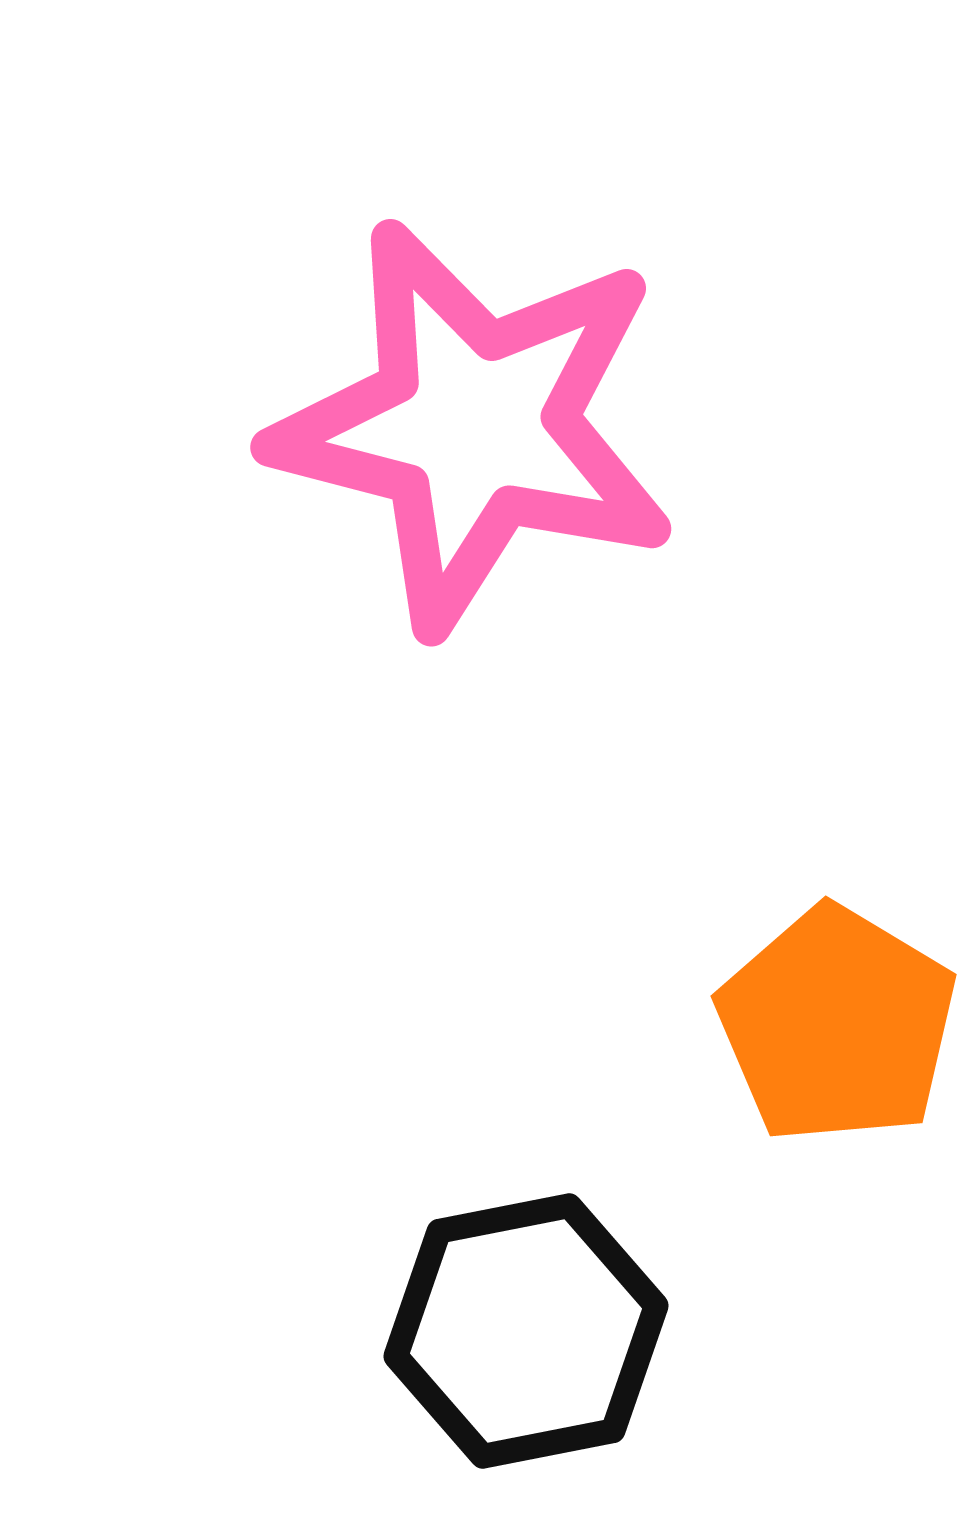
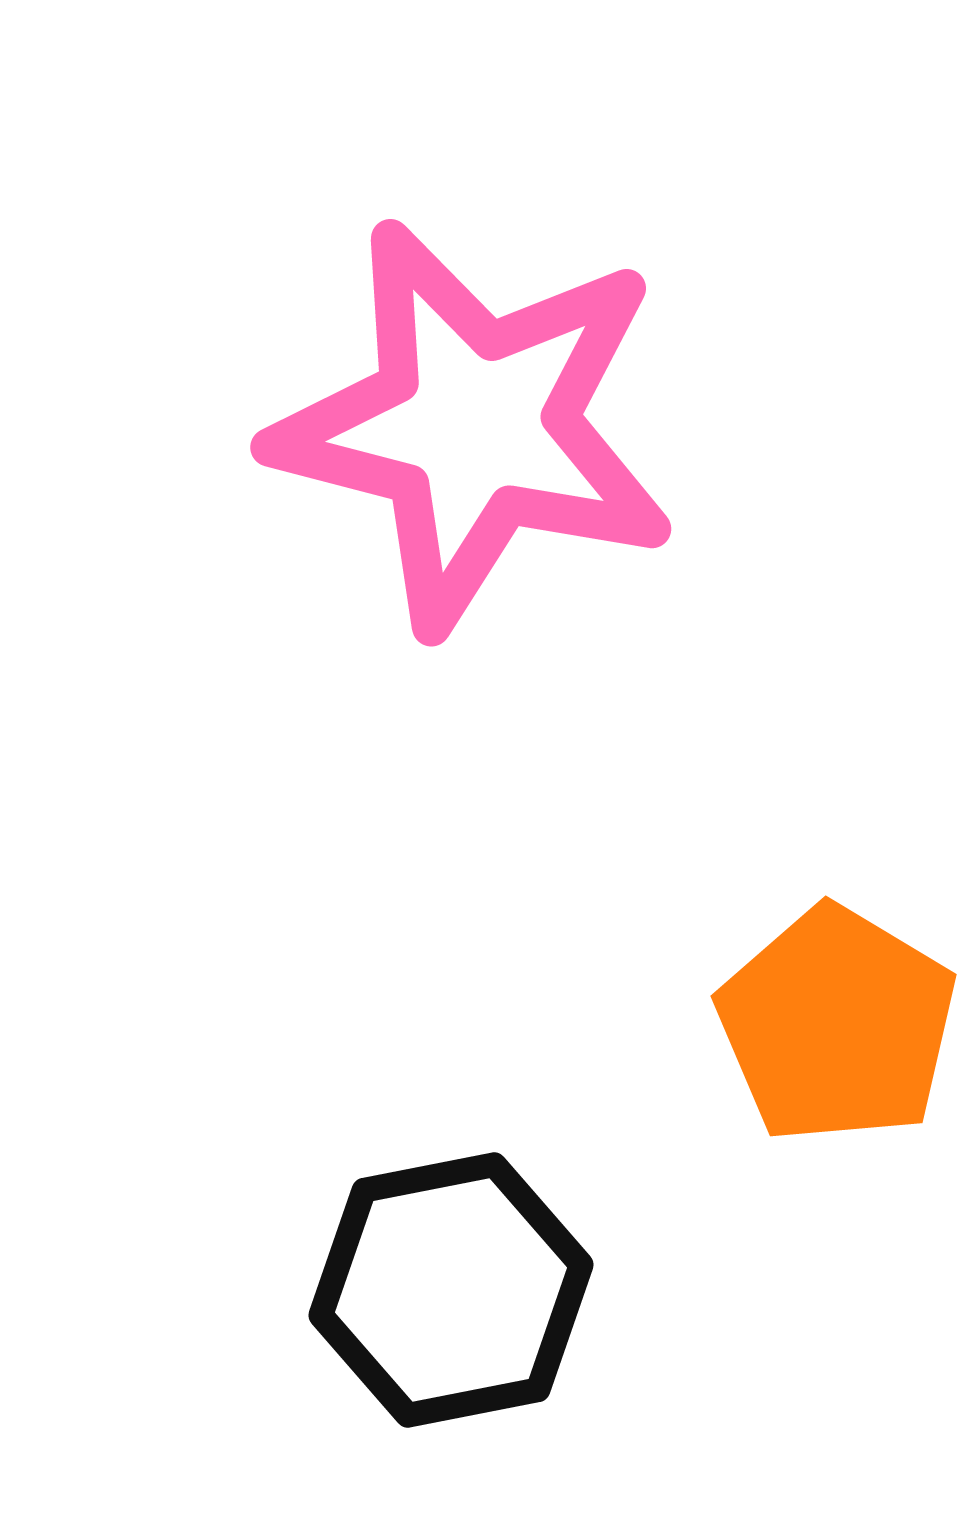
black hexagon: moved 75 px left, 41 px up
